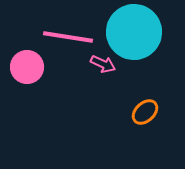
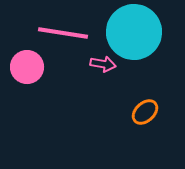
pink line: moved 5 px left, 4 px up
pink arrow: rotated 15 degrees counterclockwise
